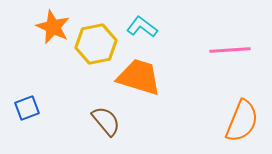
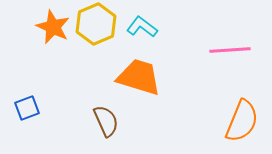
yellow hexagon: moved 20 px up; rotated 12 degrees counterclockwise
brown semicircle: rotated 16 degrees clockwise
